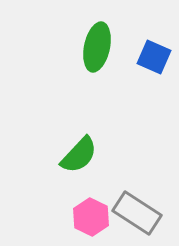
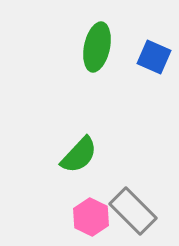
gray rectangle: moved 4 px left, 2 px up; rotated 12 degrees clockwise
